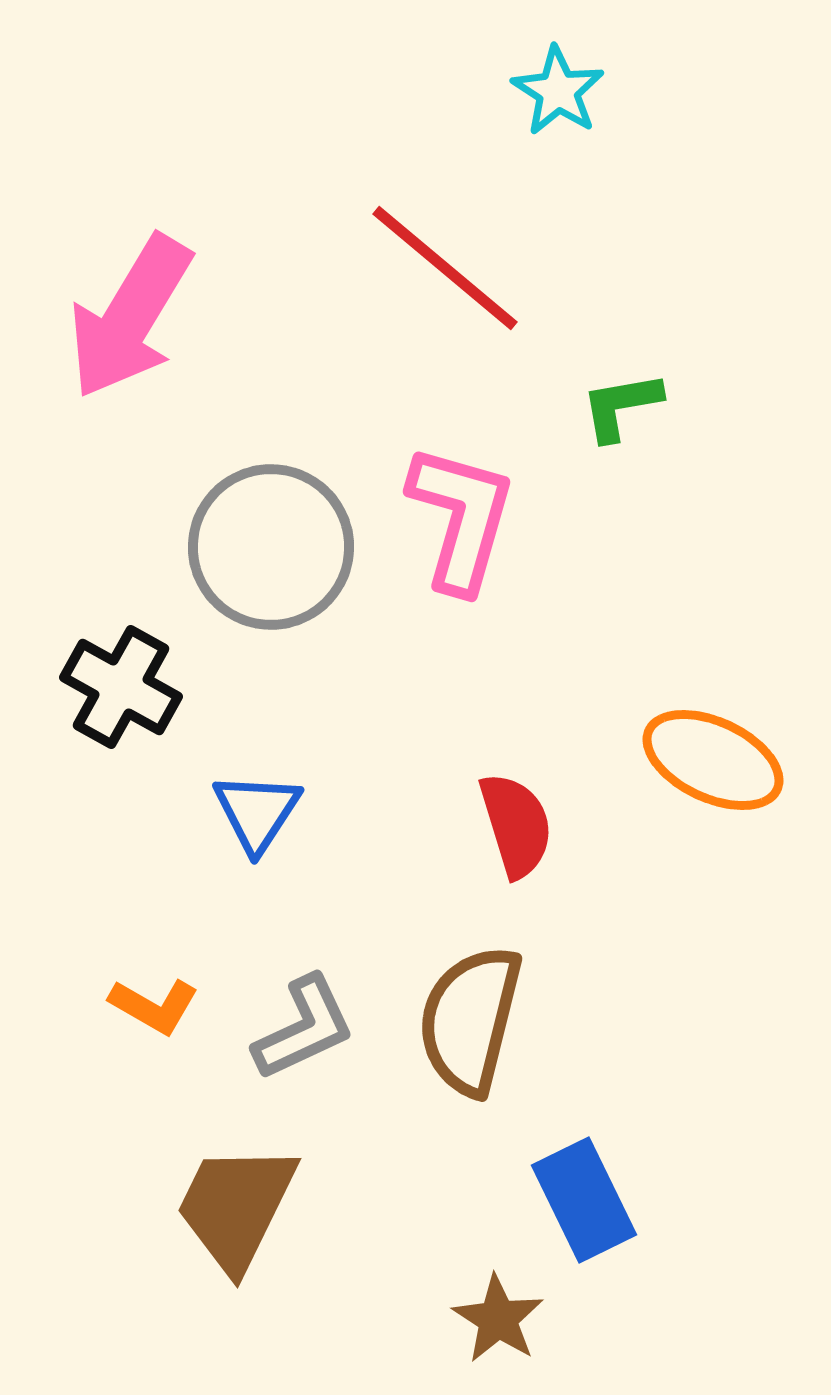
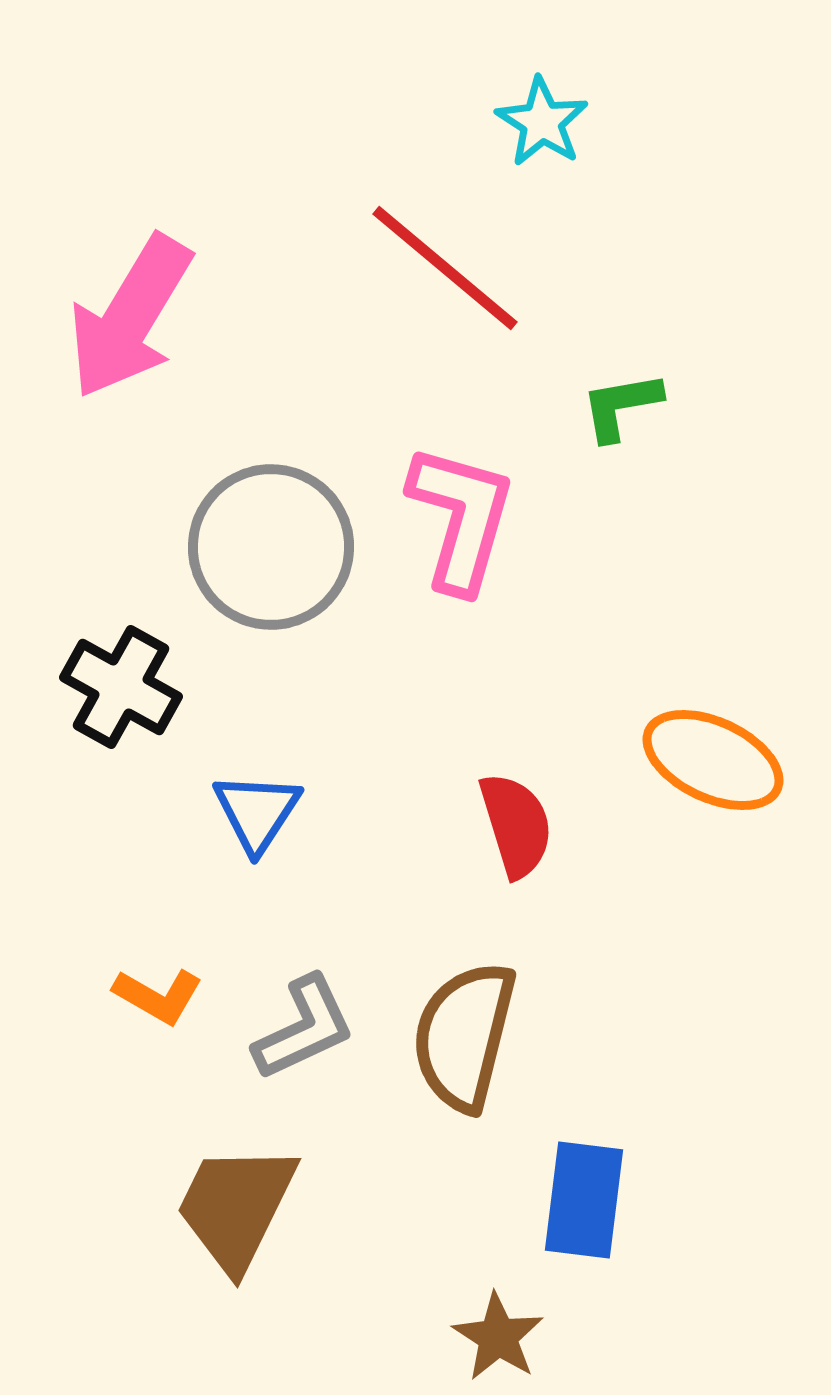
cyan star: moved 16 px left, 31 px down
orange L-shape: moved 4 px right, 10 px up
brown semicircle: moved 6 px left, 16 px down
blue rectangle: rotated 33 degrees clockwise
brown star: moved 18 px down
